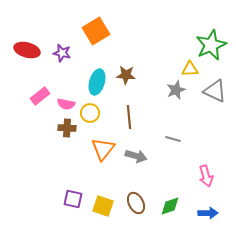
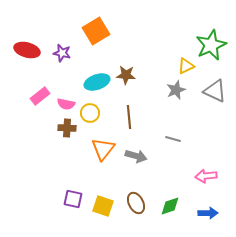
yellow triangle: moved 4 px left, 3 px up; rotated 24 degrees counterclockwise
cyan ellipse: rotated 55 degrees clockwise
pink arrow: rotated 100 degrees clockwise
